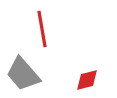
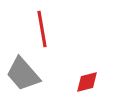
red diamond: moved 2 px down
